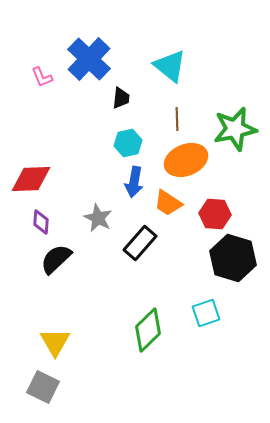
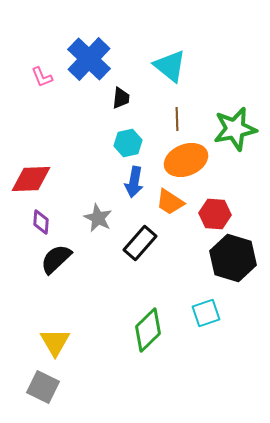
orange trapezoid: moved 2 px right, 1 px up
